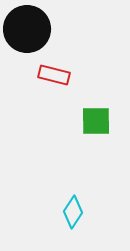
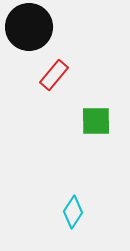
black circle: moved 2 px right, 2 px up
red rectangle: rotated 64 degrees counterclockwise
